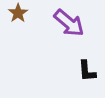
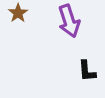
purple arrow: moved 2 px up; rotated 32 degrees clockwise
